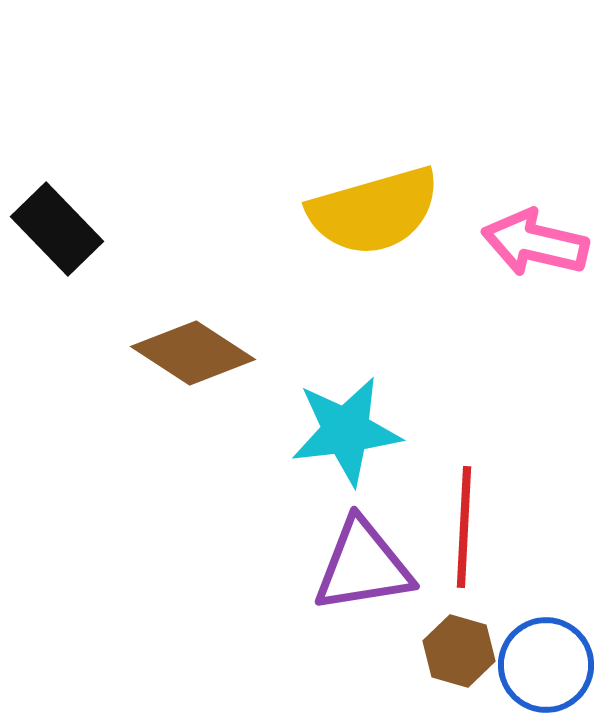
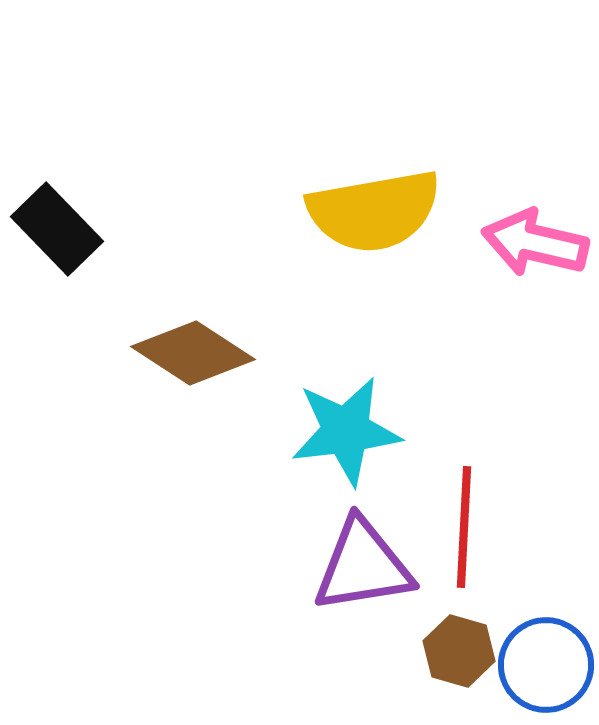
yellow semicircle: rotated 6 degrees clockwise
